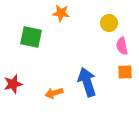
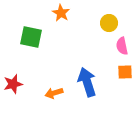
orange star: rotated 24 degrees clockwise
